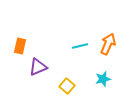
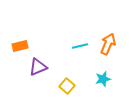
orange rectangle: rotated 63 degrees clockwise
